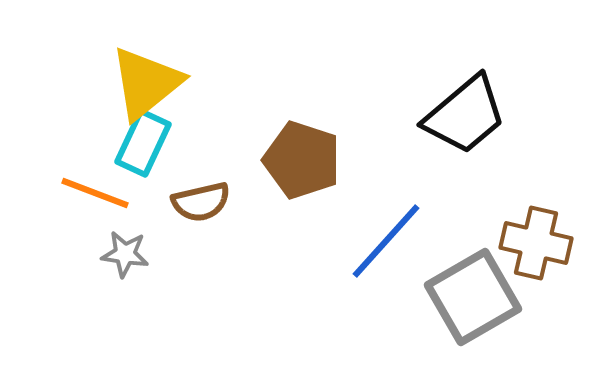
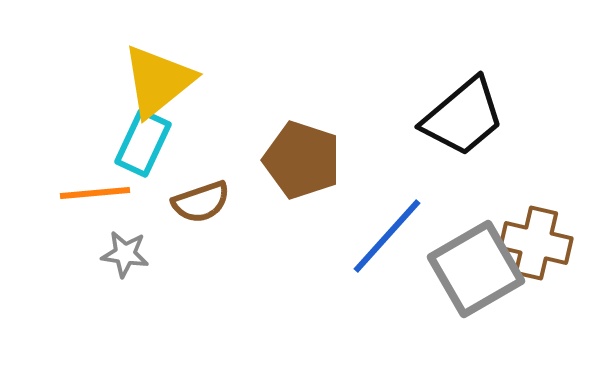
yellow triangle: moved 12 px right, 2 px up
black trapezoid: moved 2 px left, 2 px down
orange line: rotated 26 degrees counterclockwise
brown semicircle: rotated 6 degrees counterclockwise
blue line: moved 1 px right, 5 px up
gray square: moved 3 px right, 28 px up
